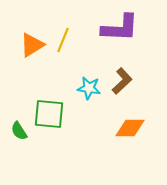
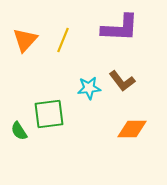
orange triangle: moved 7 px left, 5 px up; rotated 16 degrees counterclockwise
brown L-shape: rotated 96 degrees clockwise
cyan star: rotated 15 degrees counterclockwise
green square: rotated 12 degrees counterclockwise
orange diamond: moved 2 px right, 1 px down
